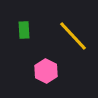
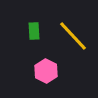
green rectangle: moved 10 px right, 1 px down
